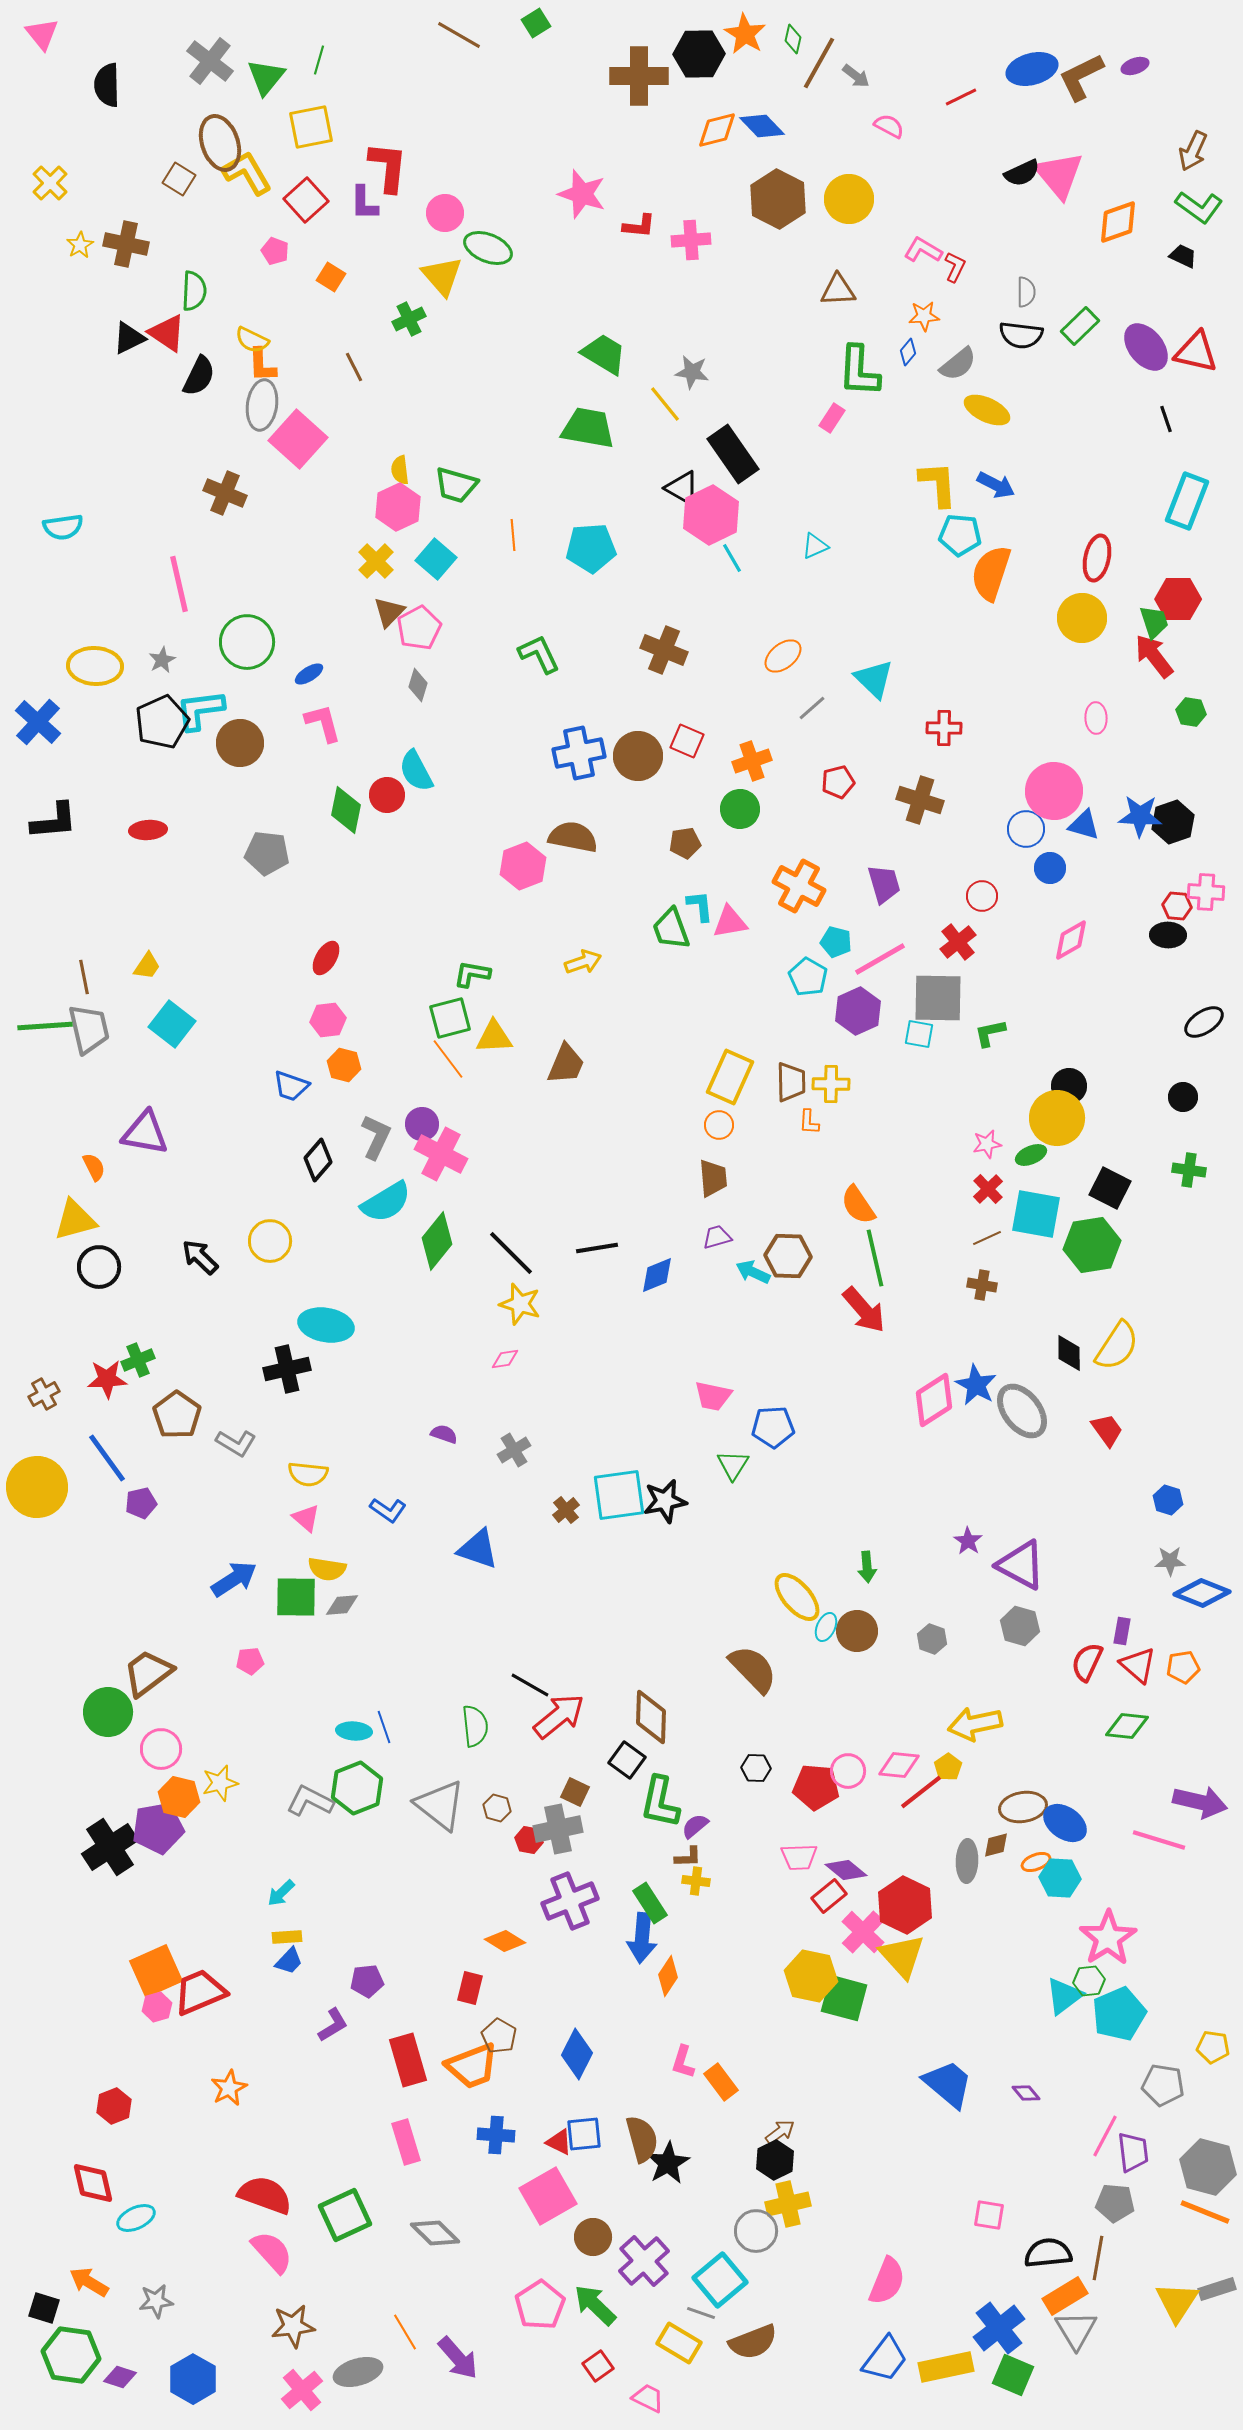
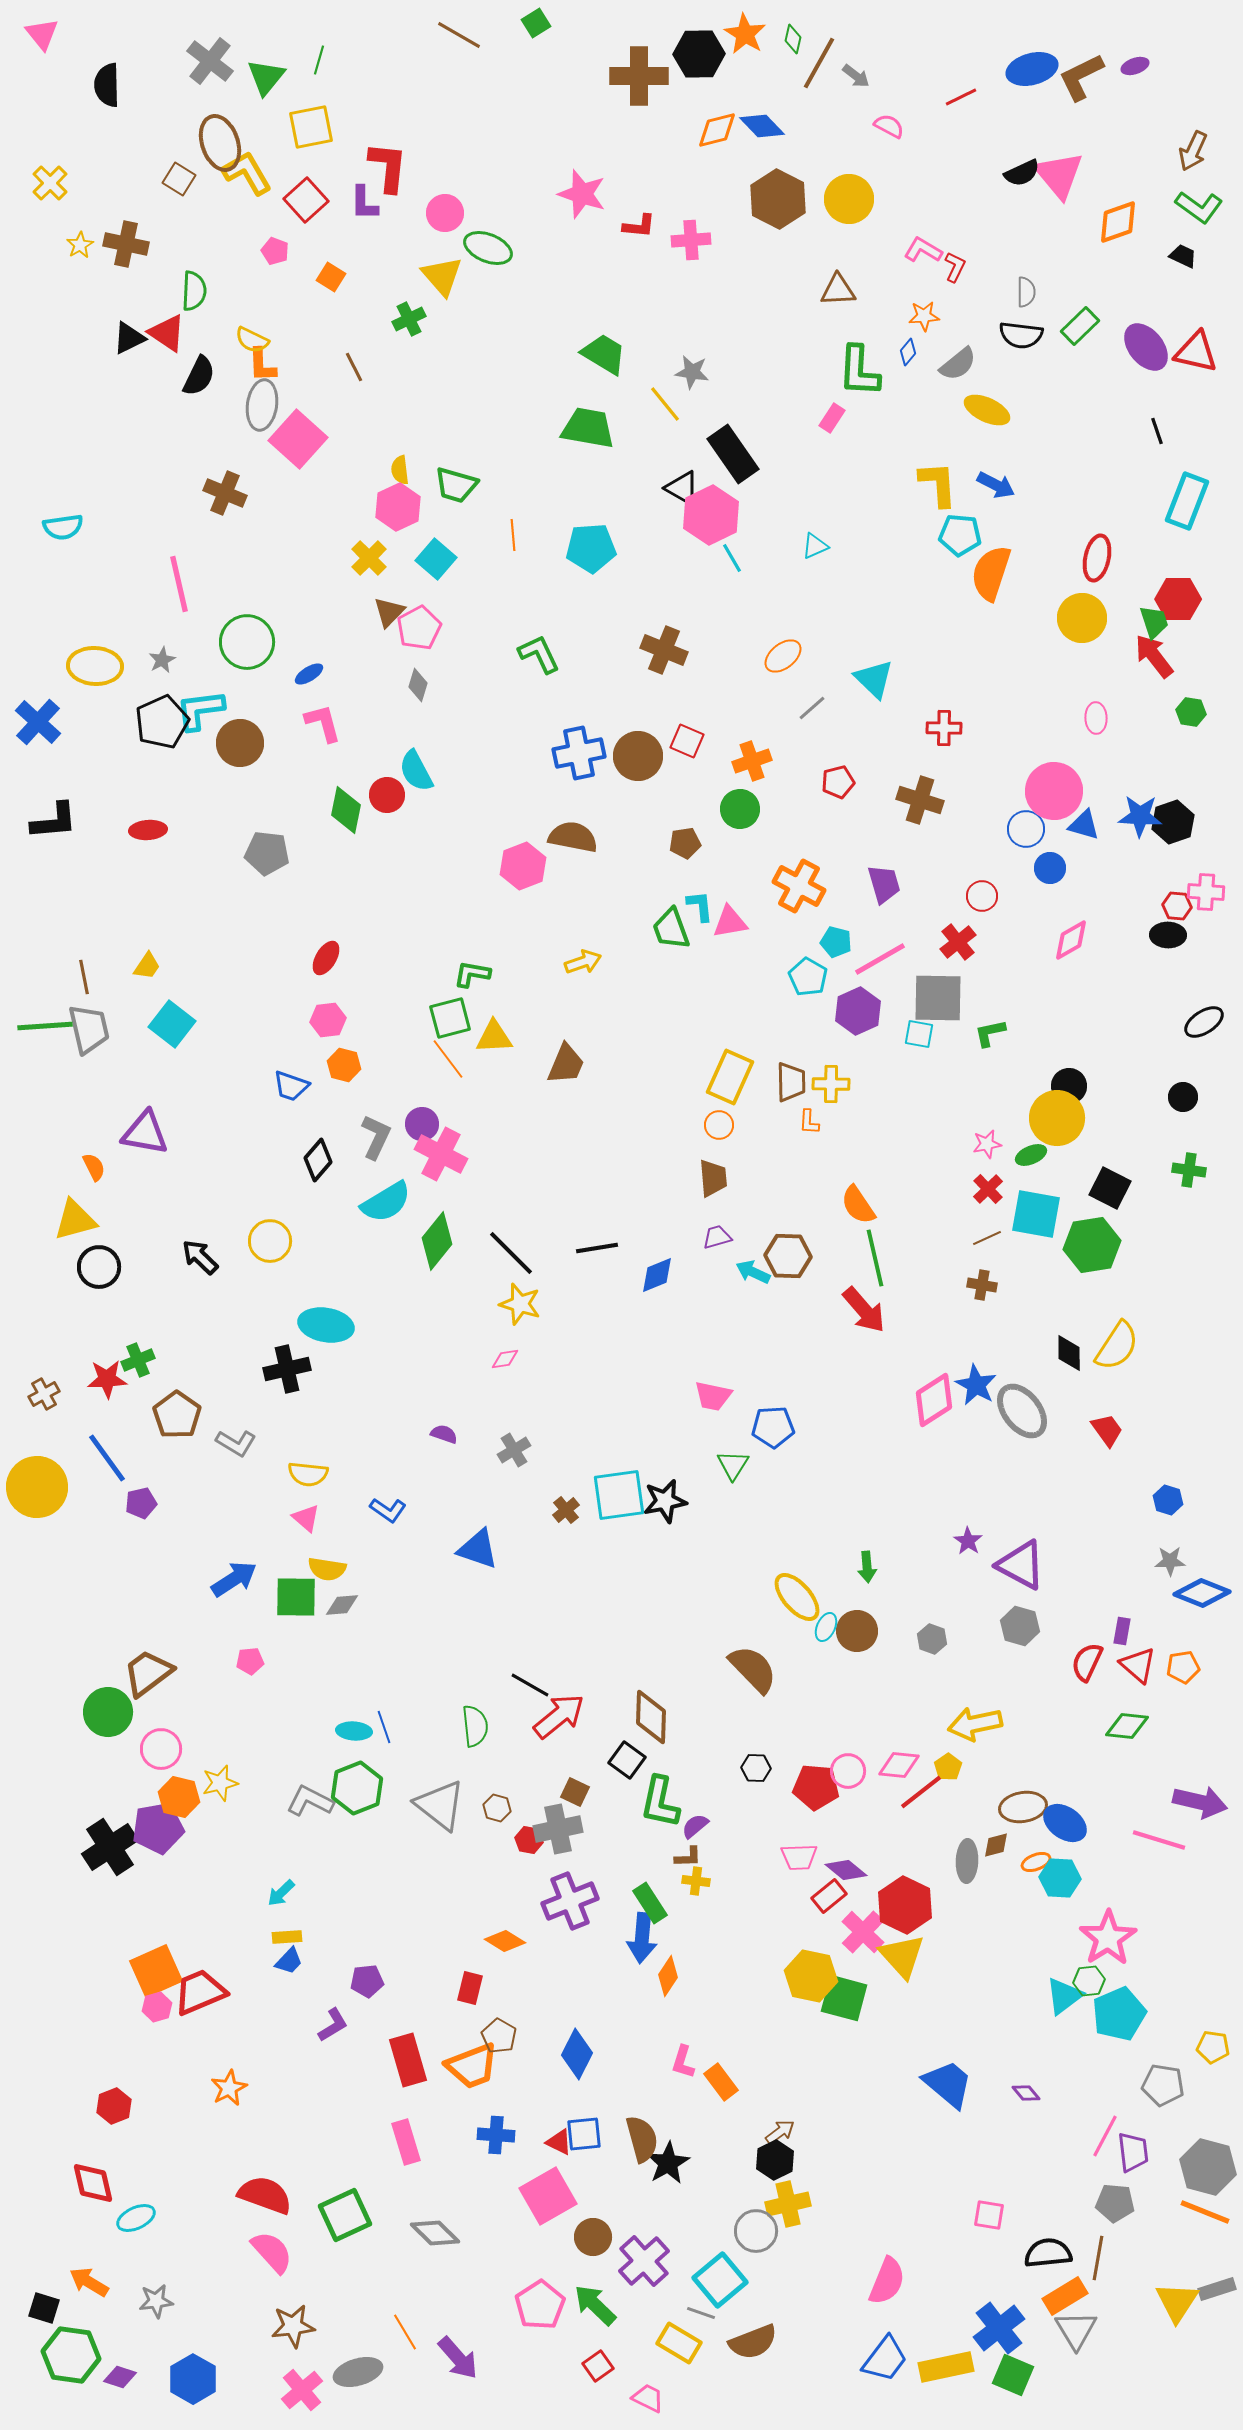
black line at (1166, 419): moved 9 px left, 12 px down
yellow cross at (376, 561): moved 7 px left, 3 px up
